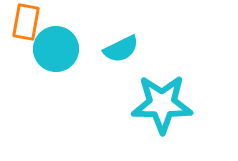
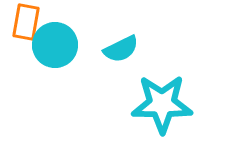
cyan circle: moved 1 px left, 4 px up
